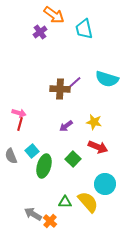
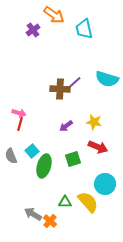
purple cross: moved 7 px left, 2 px up
green square: rotated 28 degrees clockwise
